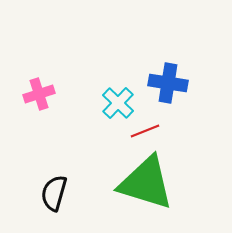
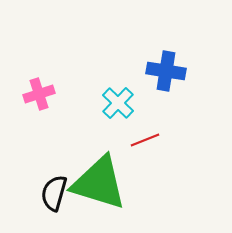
blue cross: moved 2 px left, 12 px up
red line: moved 9 px down
green triangle: moved 47 px left
